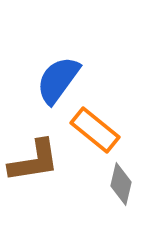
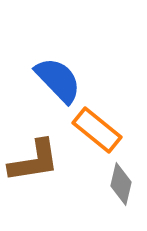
blue semicircle: rotated 100 degrees clockwise
orange rectangle: moved 2 px right
